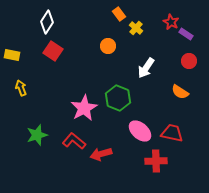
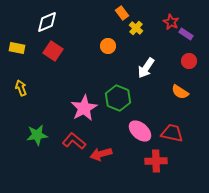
orange rectangle: moved 3 px right, 1 px up
white diamond: rotated 35 degrees clockwise
yellow rectangle: moved 5 px right, 7 px up
green star: rotated 10 degrees clockwise
